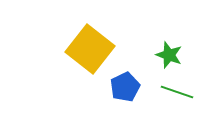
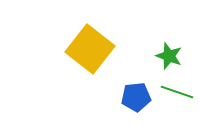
green star: moved 1 px down
blue pentagon: moved 11 px right, 10 px down; rotated 20 degrees clockwise
